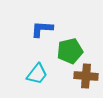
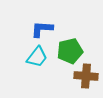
cyan trapezoid: moved 17 px up
